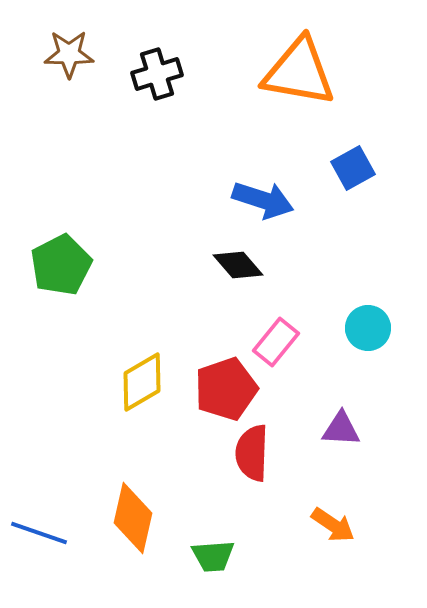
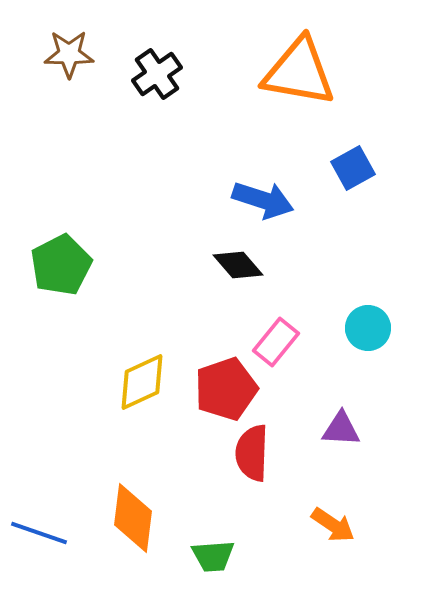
black cross: rotated 18 degrees counterclockwise
yellow diamond: rotated 6 degrees clockwise
orange diamond: rotated 6 degrees counterclockwise
